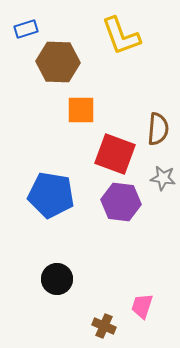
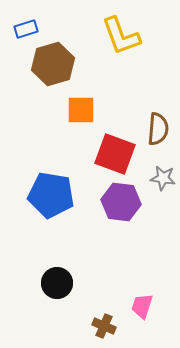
brown hexagon: moved 5 px left, 2 px down; rotated 18 degrees counterclockwise
black circle: moved 4 px down
